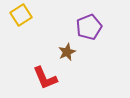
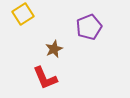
yellow square: moved 2 px right, 1 px up
brown star: moved 13 px left, 3 px up
